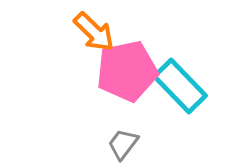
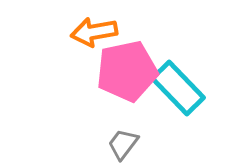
orange arrow: rotated 126 degrees clockwise
cyan rectangle: moved 2 px left, 2 px down
